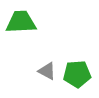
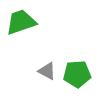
green trapezoid: rotated 16 degrees counterclockwise
